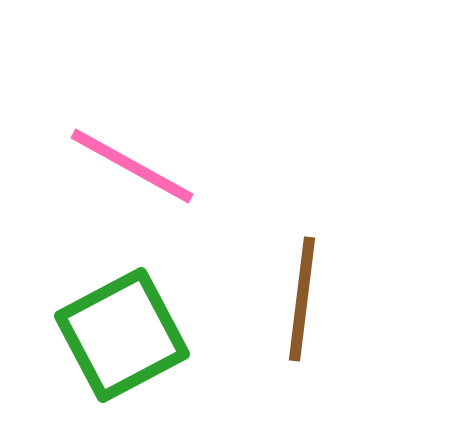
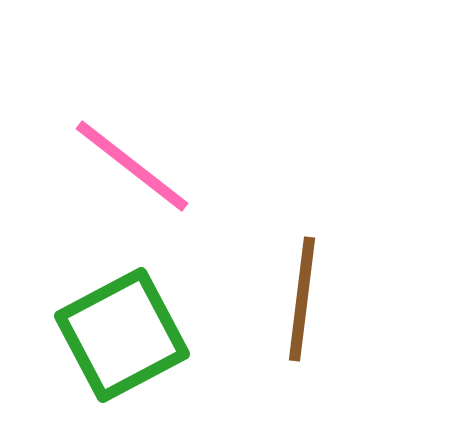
pink line: rotated 9 degrees clockwise
